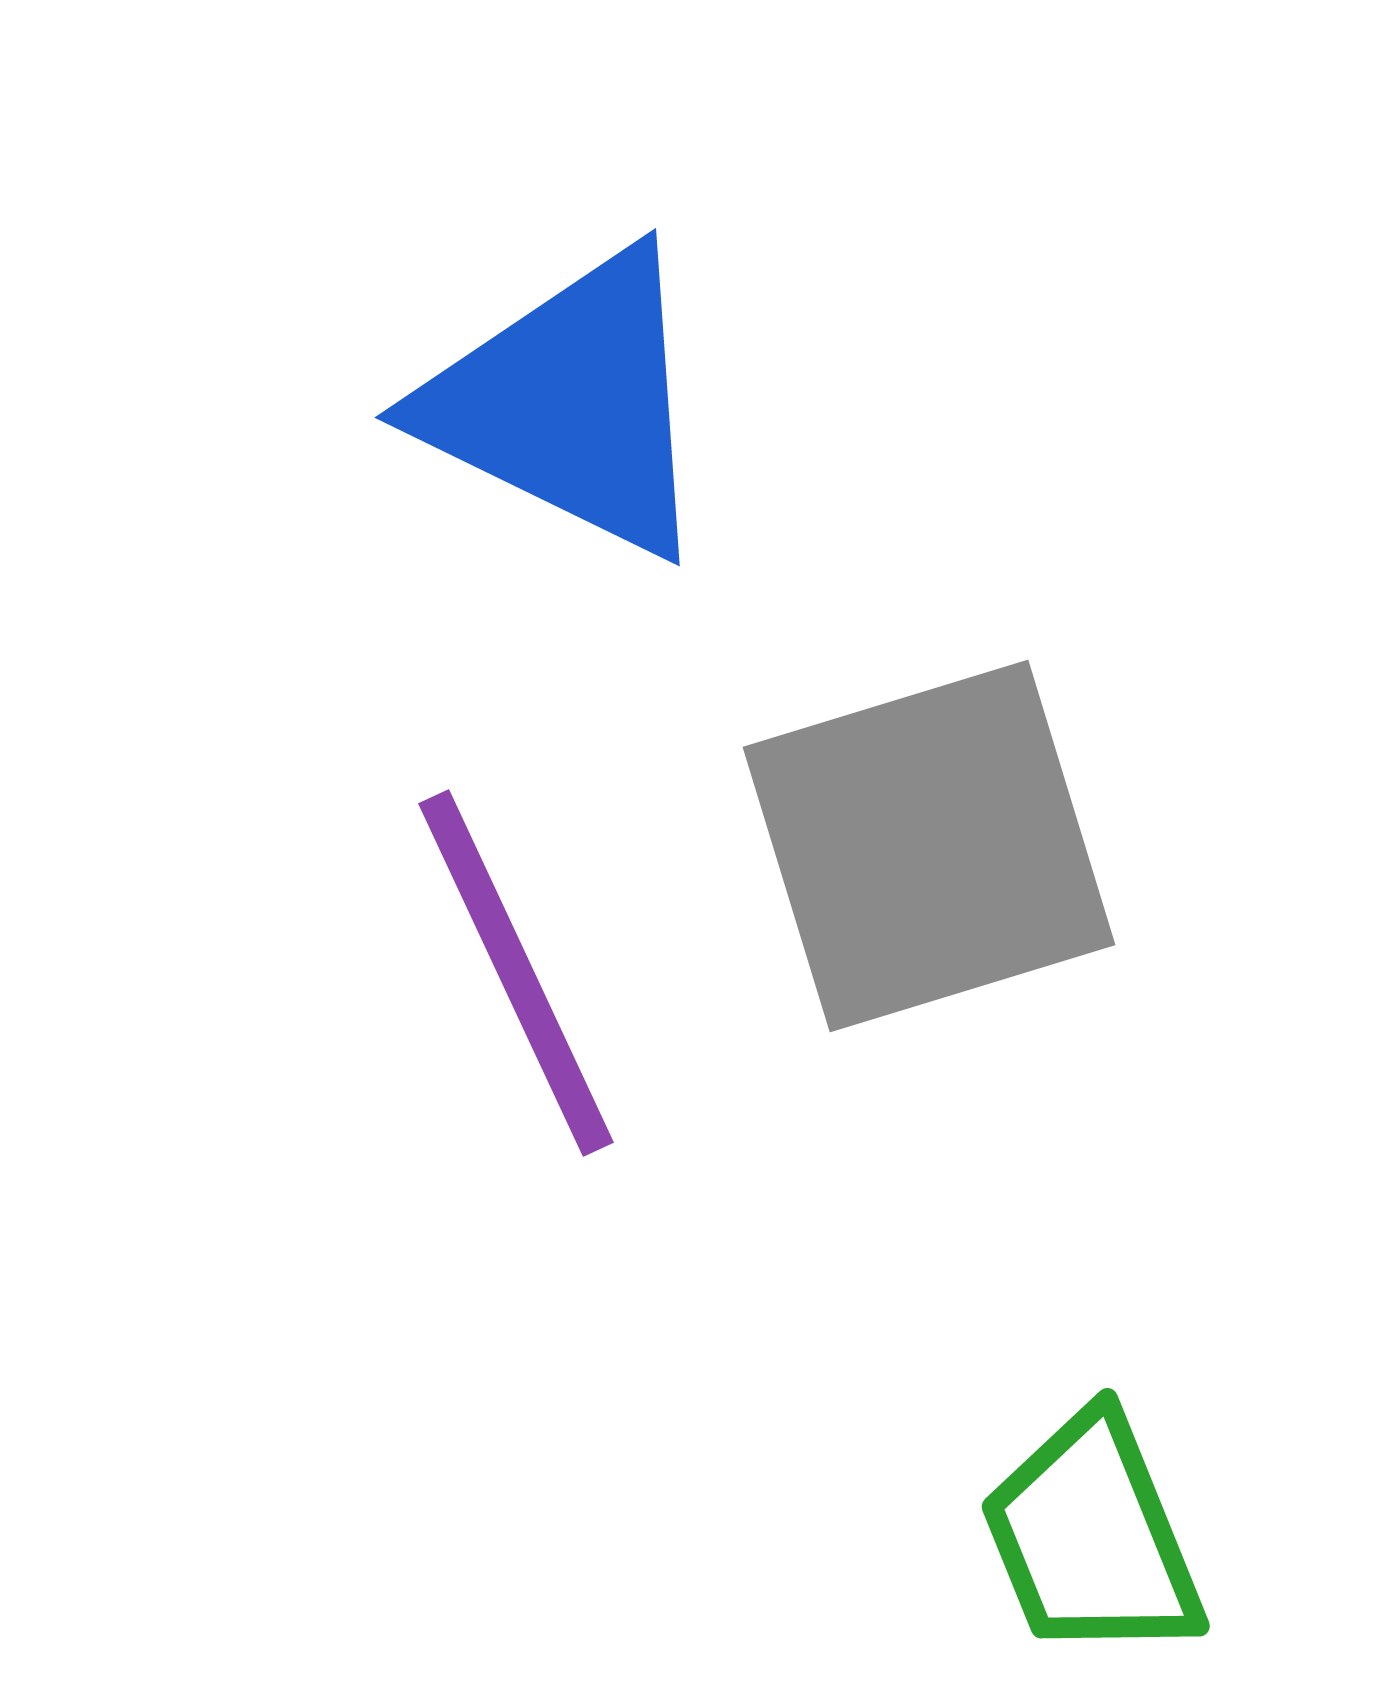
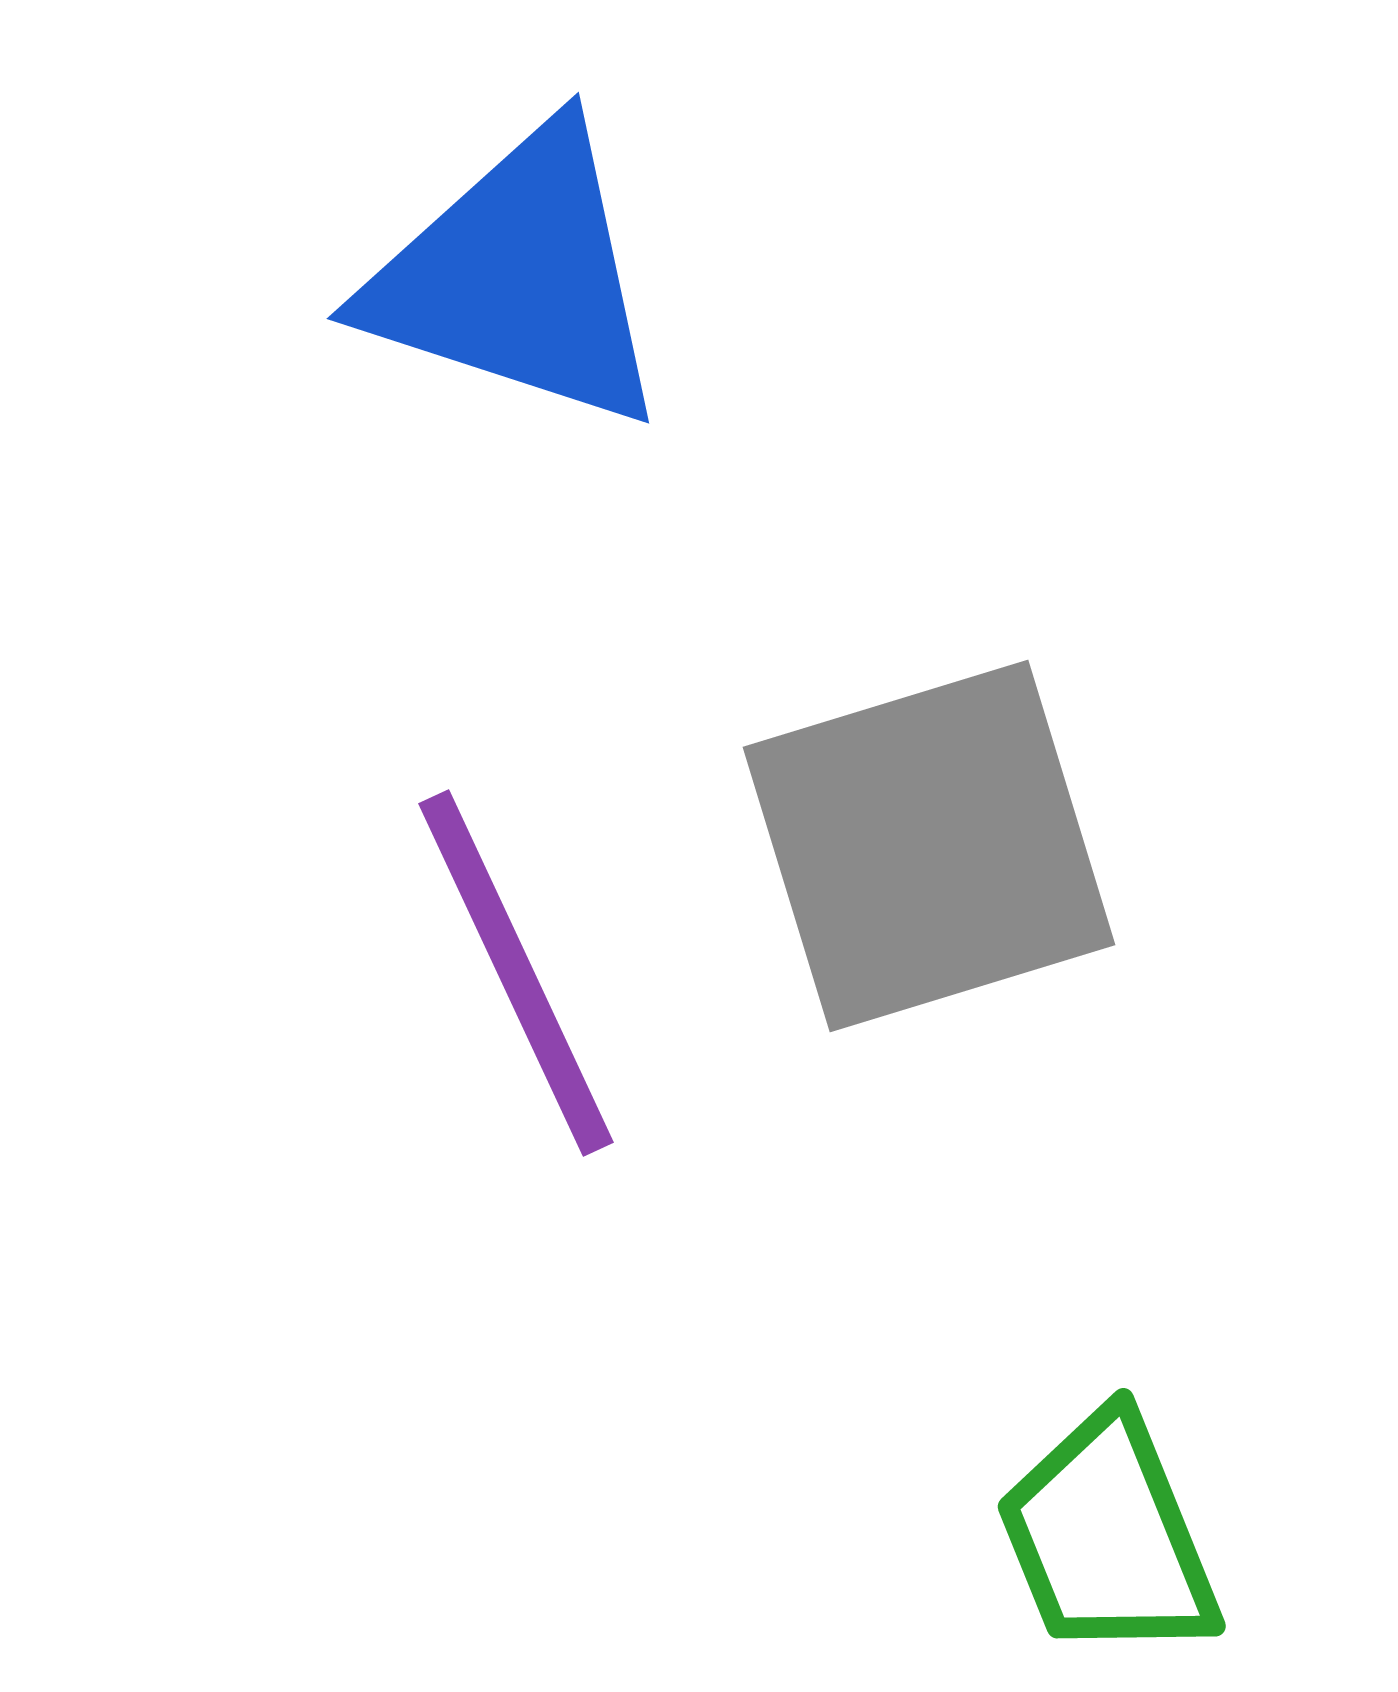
blue triangle: moved 52 px left, 126 px up; rotated 8 degrees counterclockwise
green trapezoid: moved 16 px right
